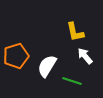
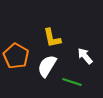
yellow L-shape: moved 23 px left, 6 px down
orange pentagon: rotated 25 degrees counterclockwise
green line: moved 1 px down
